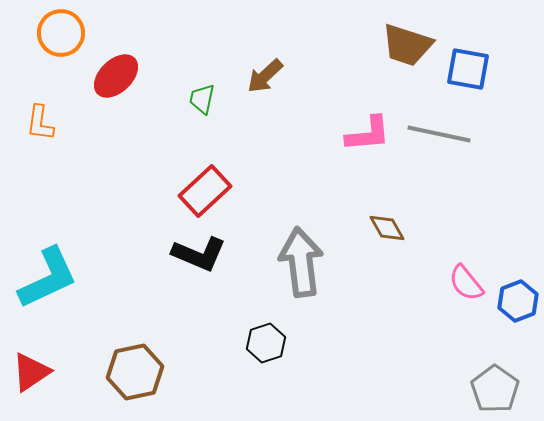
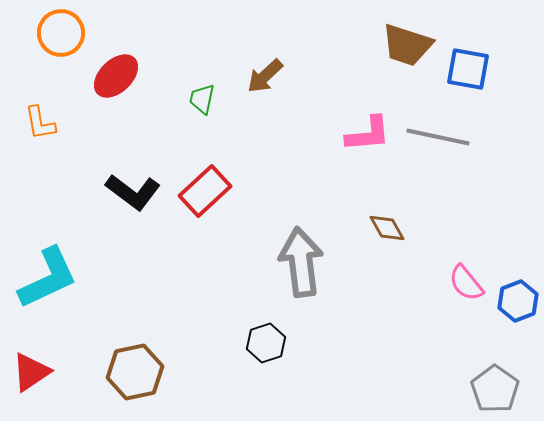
orange L-shape: rotated 18 degrees counterclockwise
gray line: moved 1 px left, 3 px down
black L-shape: moved 66 px left, 62 px up; rotated 14 degrees clockwise
